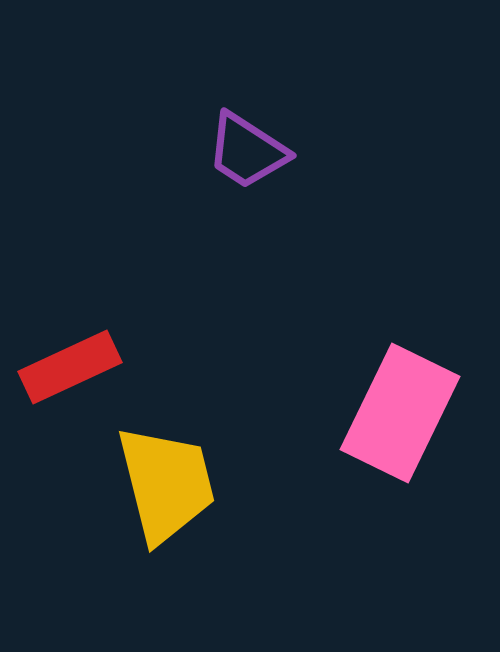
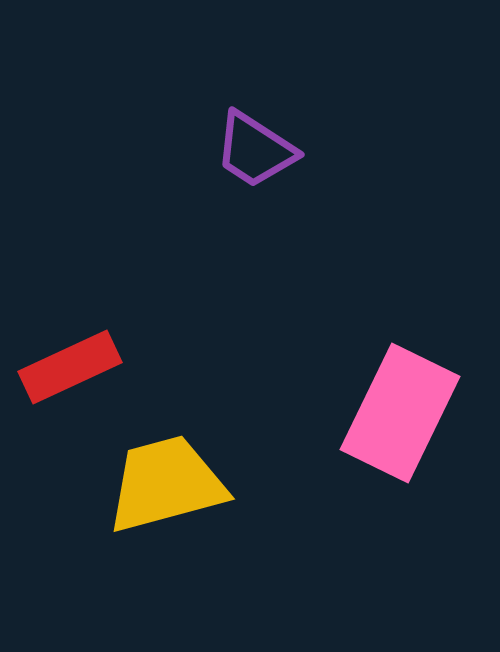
purple trapezoid: moved 8 px right, 1 px up
yellow trapezoid: rotated 91 degrees counterclockwise
